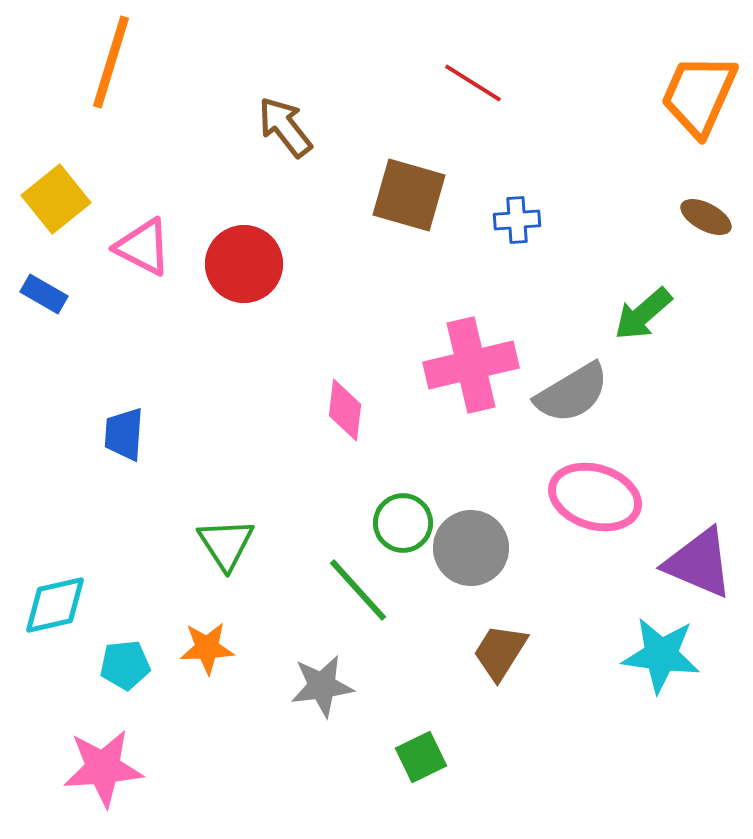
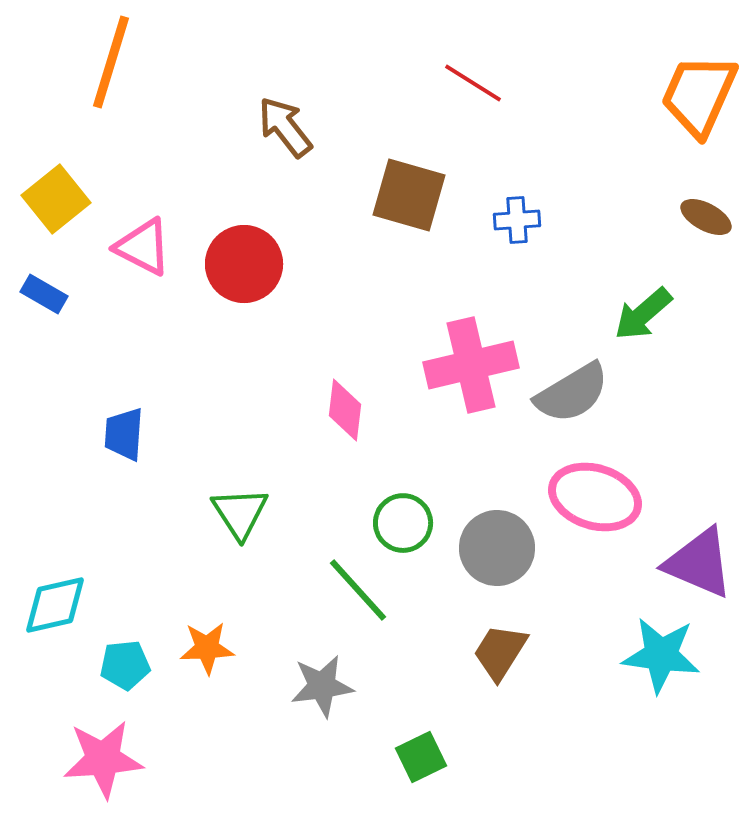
green triangle: moved 14 px right, 31 px up
gray circle: moved 26 px right
pink star: moved 9 px up
